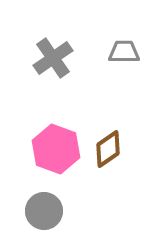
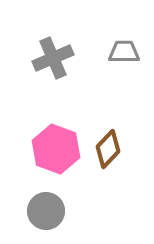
gray cross: rotated 12 degrees clockwise
brown diamond: rotated 12 degrees counterclockwise
gray circle: moved 2 px right
